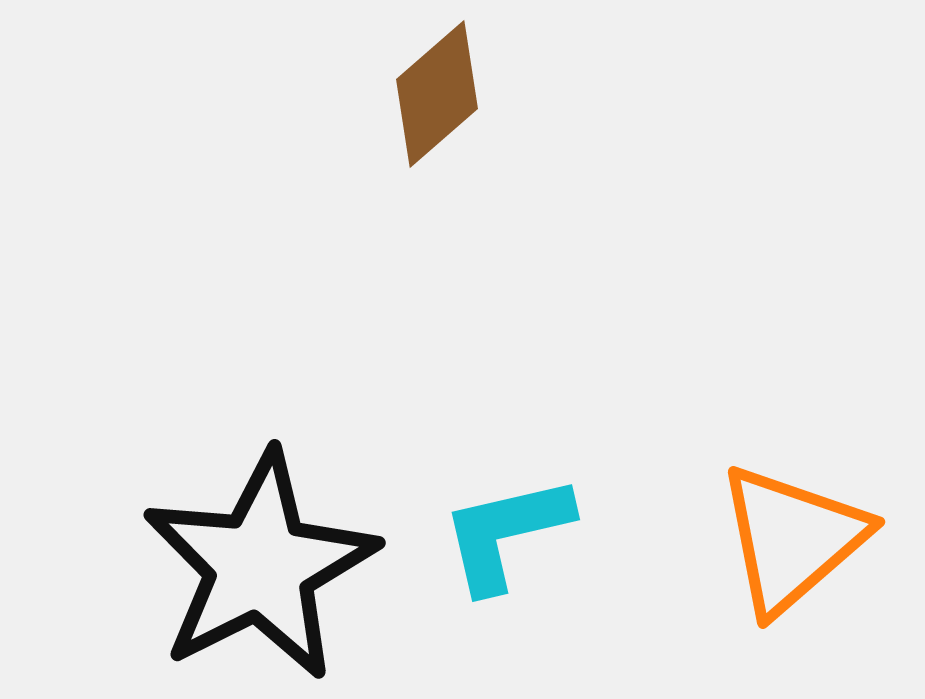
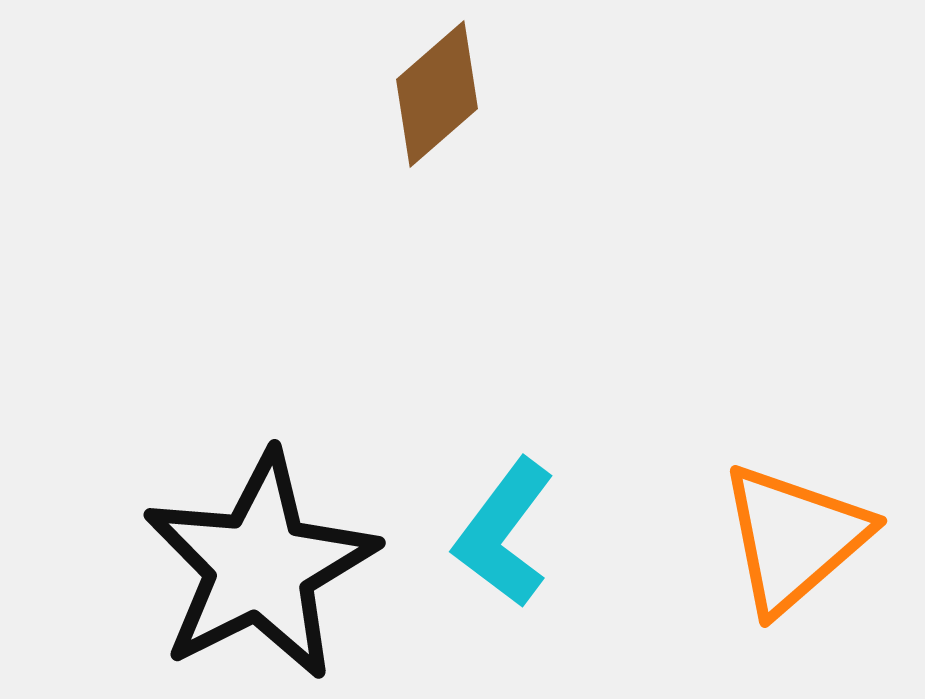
cyan L-shape: moved 2 px left; rotated 40 degrees counterclockwise
orange triangle: moved 2 px right, 1 px up
